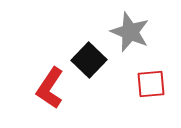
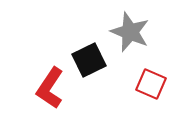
black square: rotated 20 degrees clockwise
red square: rotated 28 degrees clockwise
